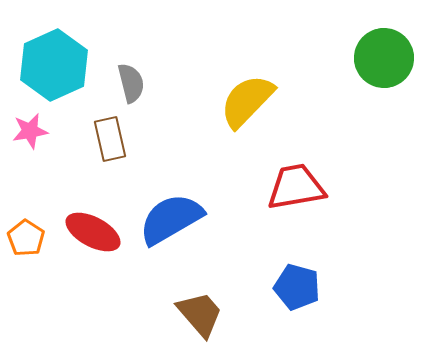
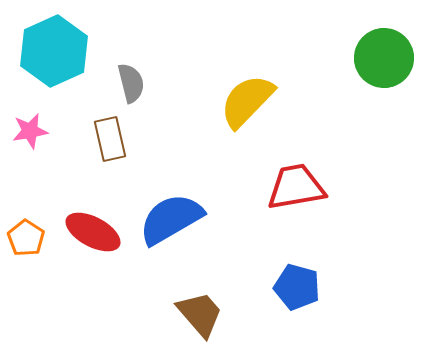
cyan hexagon: moved 14 px up
